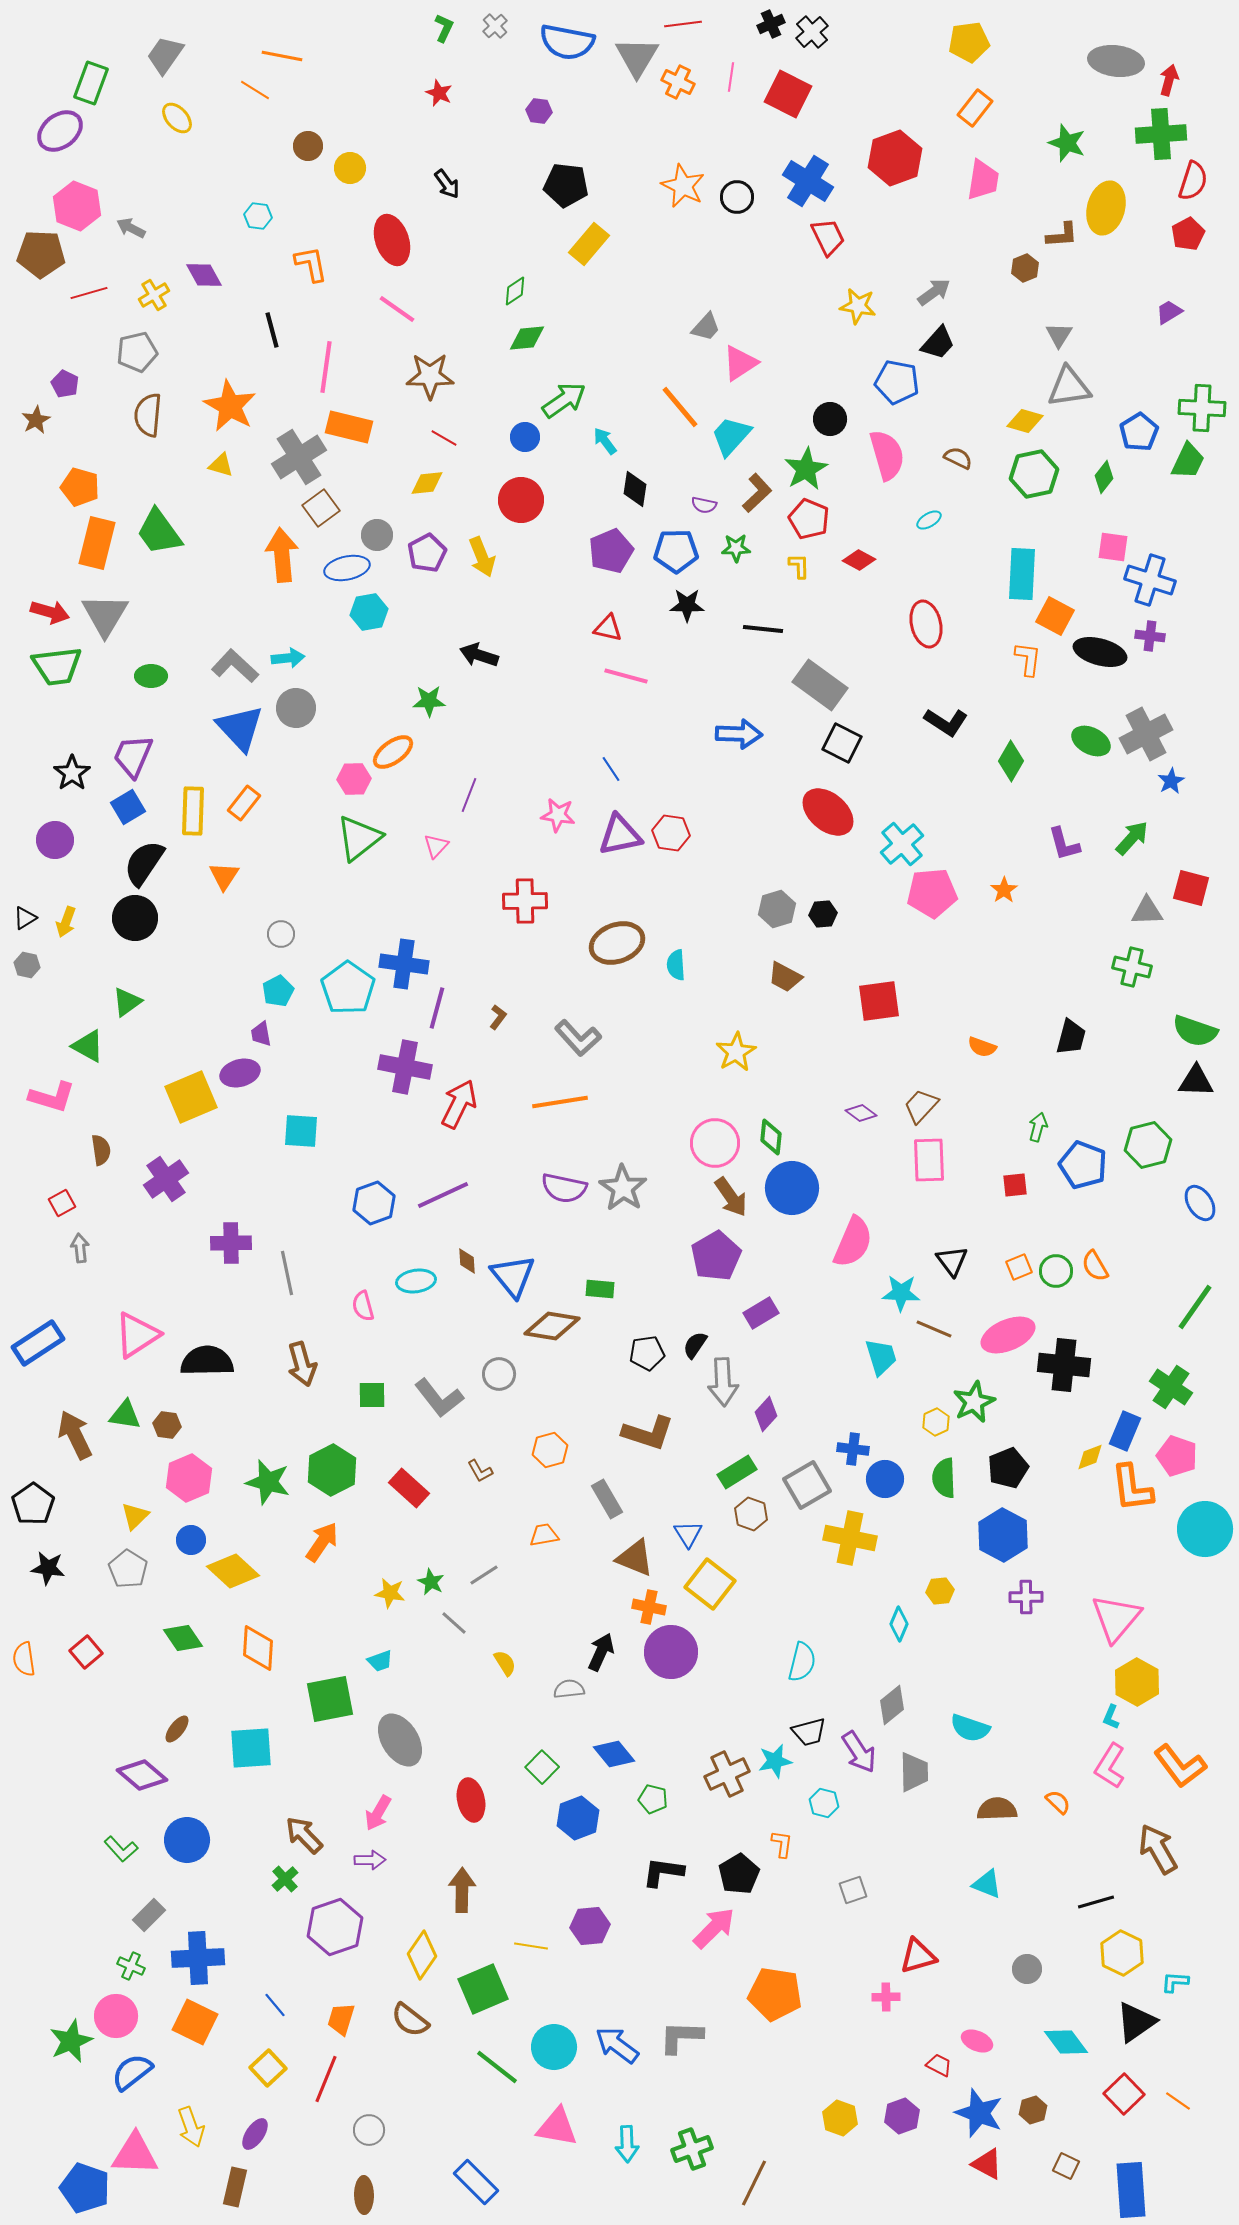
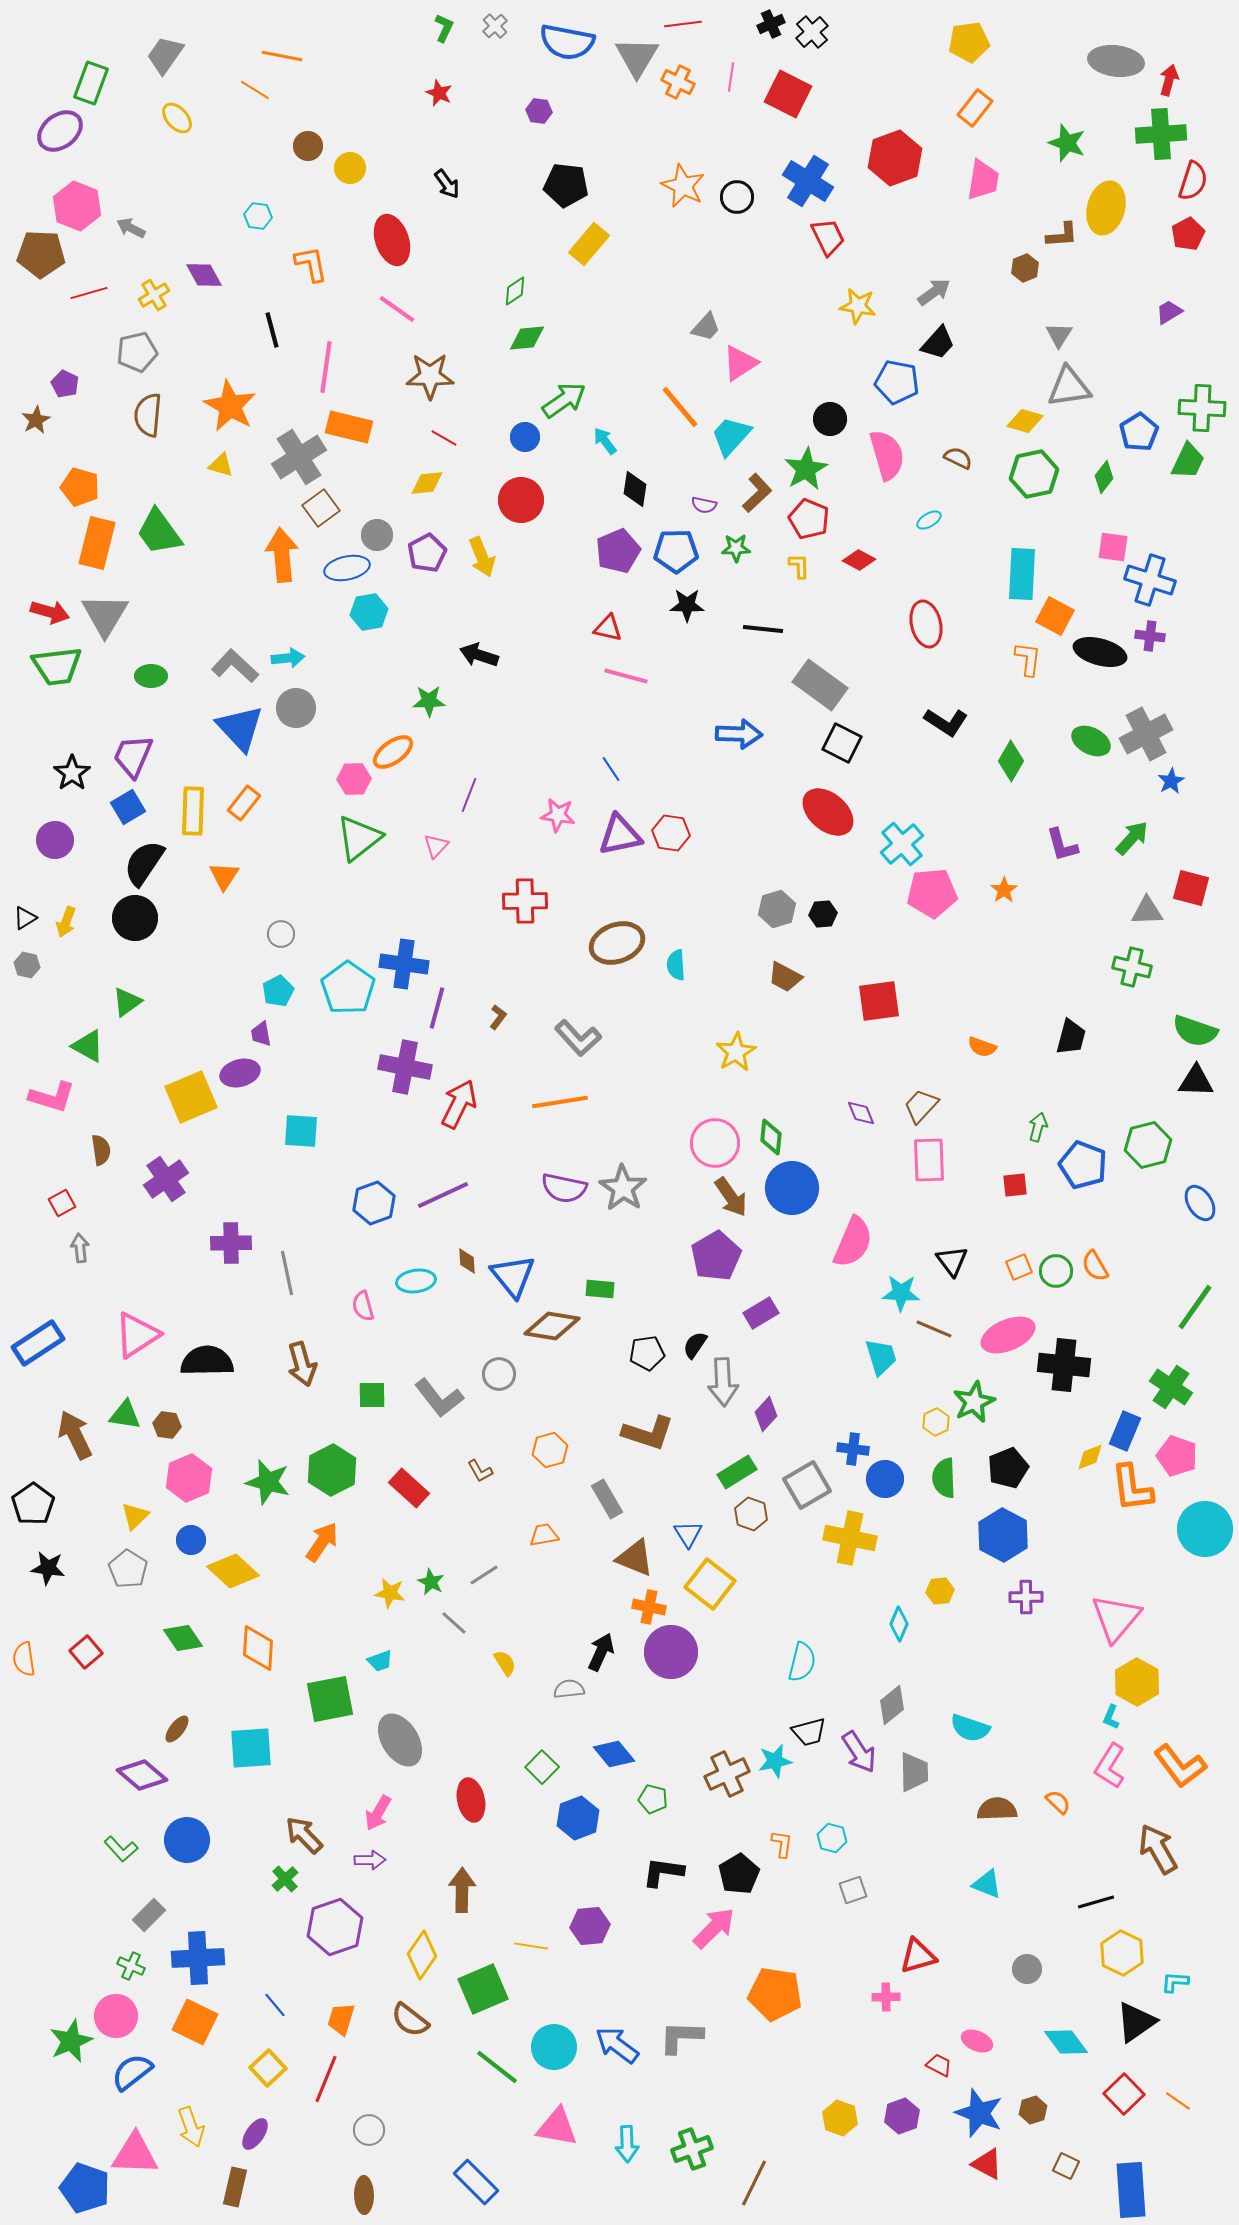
purple pentagon at (611, 551): moved 7 px right
purple L-shape at (1064, 844): moved 2 px left, 1 px down
purple diamond at (861, 1113): rotated 32 degrees clockwise
cyan hexagon at (824, 1803): moved 8 px right, 35 px down
